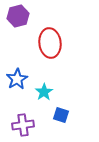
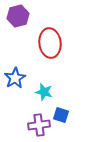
blue star: moved 2 px left, 1 px up
cyan star: rotated 24 degrees counterclockwise
purple cross: moved 16 px right
